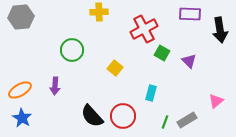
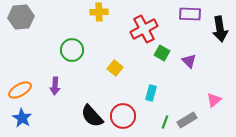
black arrow: moved 1 px up
pink triangle: moved 2 px left, 1 px up
